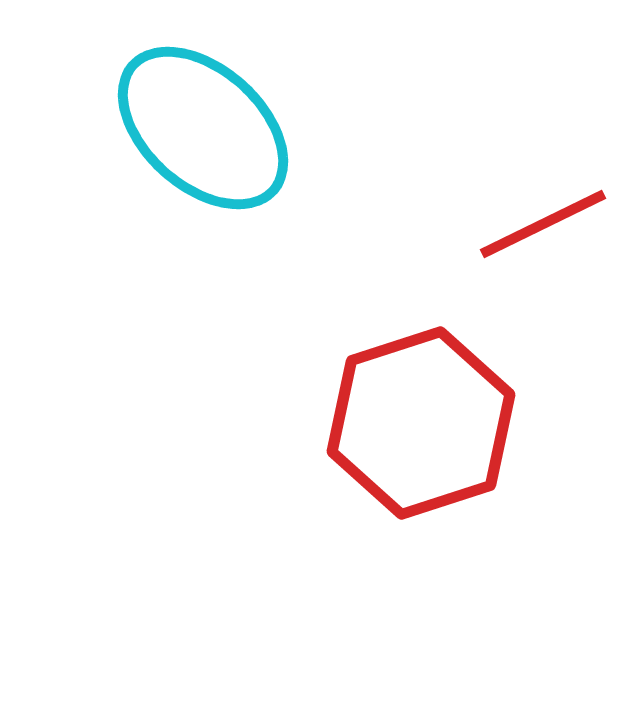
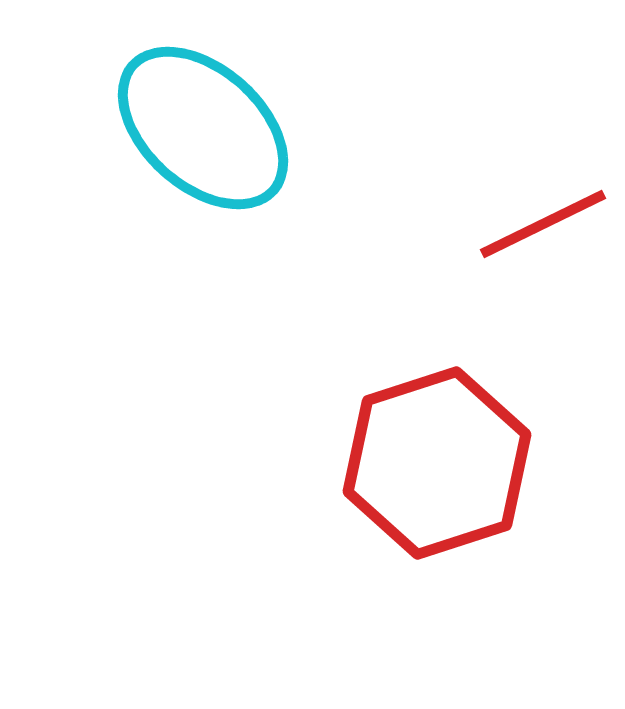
red hexagon: moved 16 px right, 40 px down
